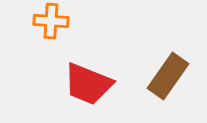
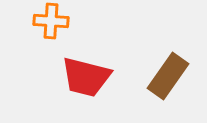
red trapezoid: moved 2 px left, 7 px up; rotated 8 degrees counterclockwise
